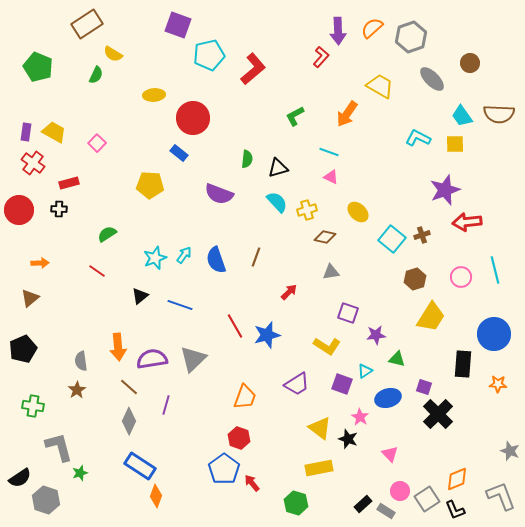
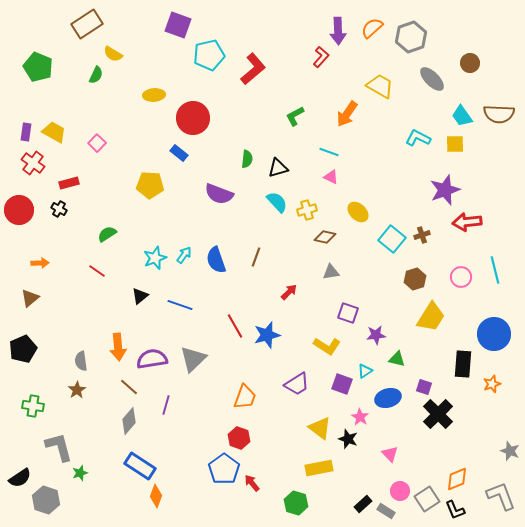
black cross at (59, 209): rotated 28 degrees clockwise
orange star at (498, 384): moved 6 px left; rotated 24 degrees counterclockwise
gray diamond at (129, 421): rotated 16 degrees clockwise
